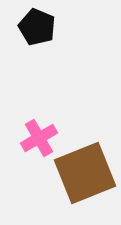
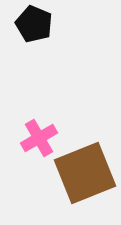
black pentagon: moved 3 px left, 3 px up
